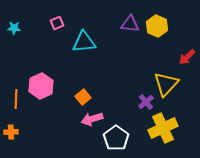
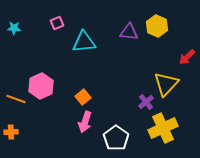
purple triangle: moved 1 px left, 8 px down
orange line: rotated 72 degrees counterclockwise
pink arrow: moved 7 px left, 3 px down; rotated 55 degrees counterclockwise
